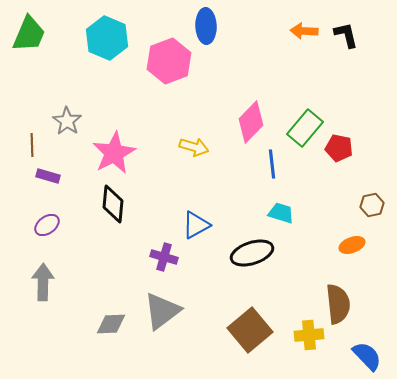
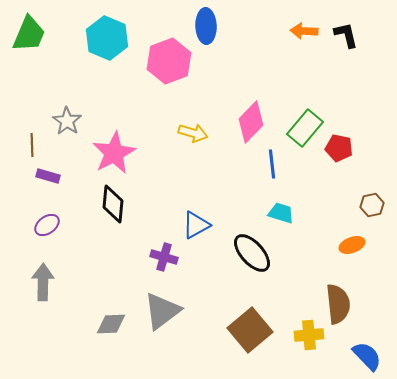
yellow arrow: moved 1 px left, 14 px up
black ellipse: rotated 66 degrees clockwise
